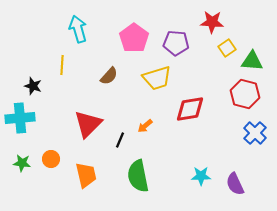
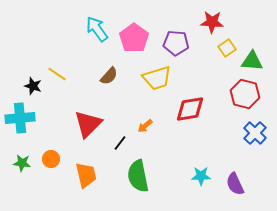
cyan arrow: moved 19 px right; rotated 20 degrees counterclockwise
yellow line: moved 5 px left, 9 px down; rotated 60 degrees counterclockwise
black line: moved 3 px down; rotated 14 degrees clockwise
